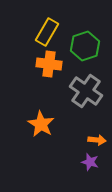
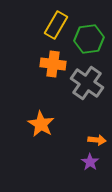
yellow rectangle: moved 9 px right, 7 px up
green hexagon: moved 4 px right, 7 px up; rotated 12 degrees clockwise
orange cross: moved 4 px right
gray cross: moved 1 px right, 8 px up
purple star: rotated 18 degrees clockwise
